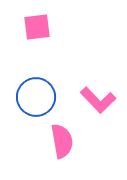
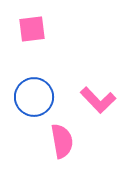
pink square: moved 5 px left, 2 px down
blue circle: moved 2 px left
